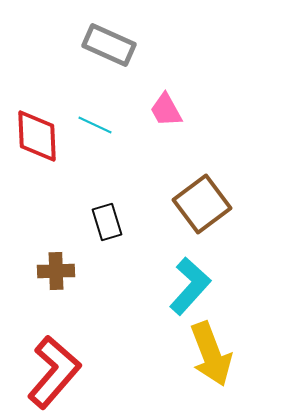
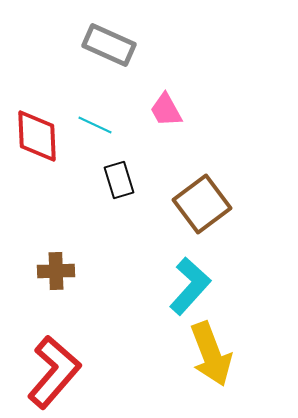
black rectangle: moved 12 px right, 42 px up
